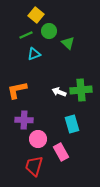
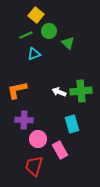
green cross: moved 1 px down
pink rectangle: moved 1 px left, 2 px up
